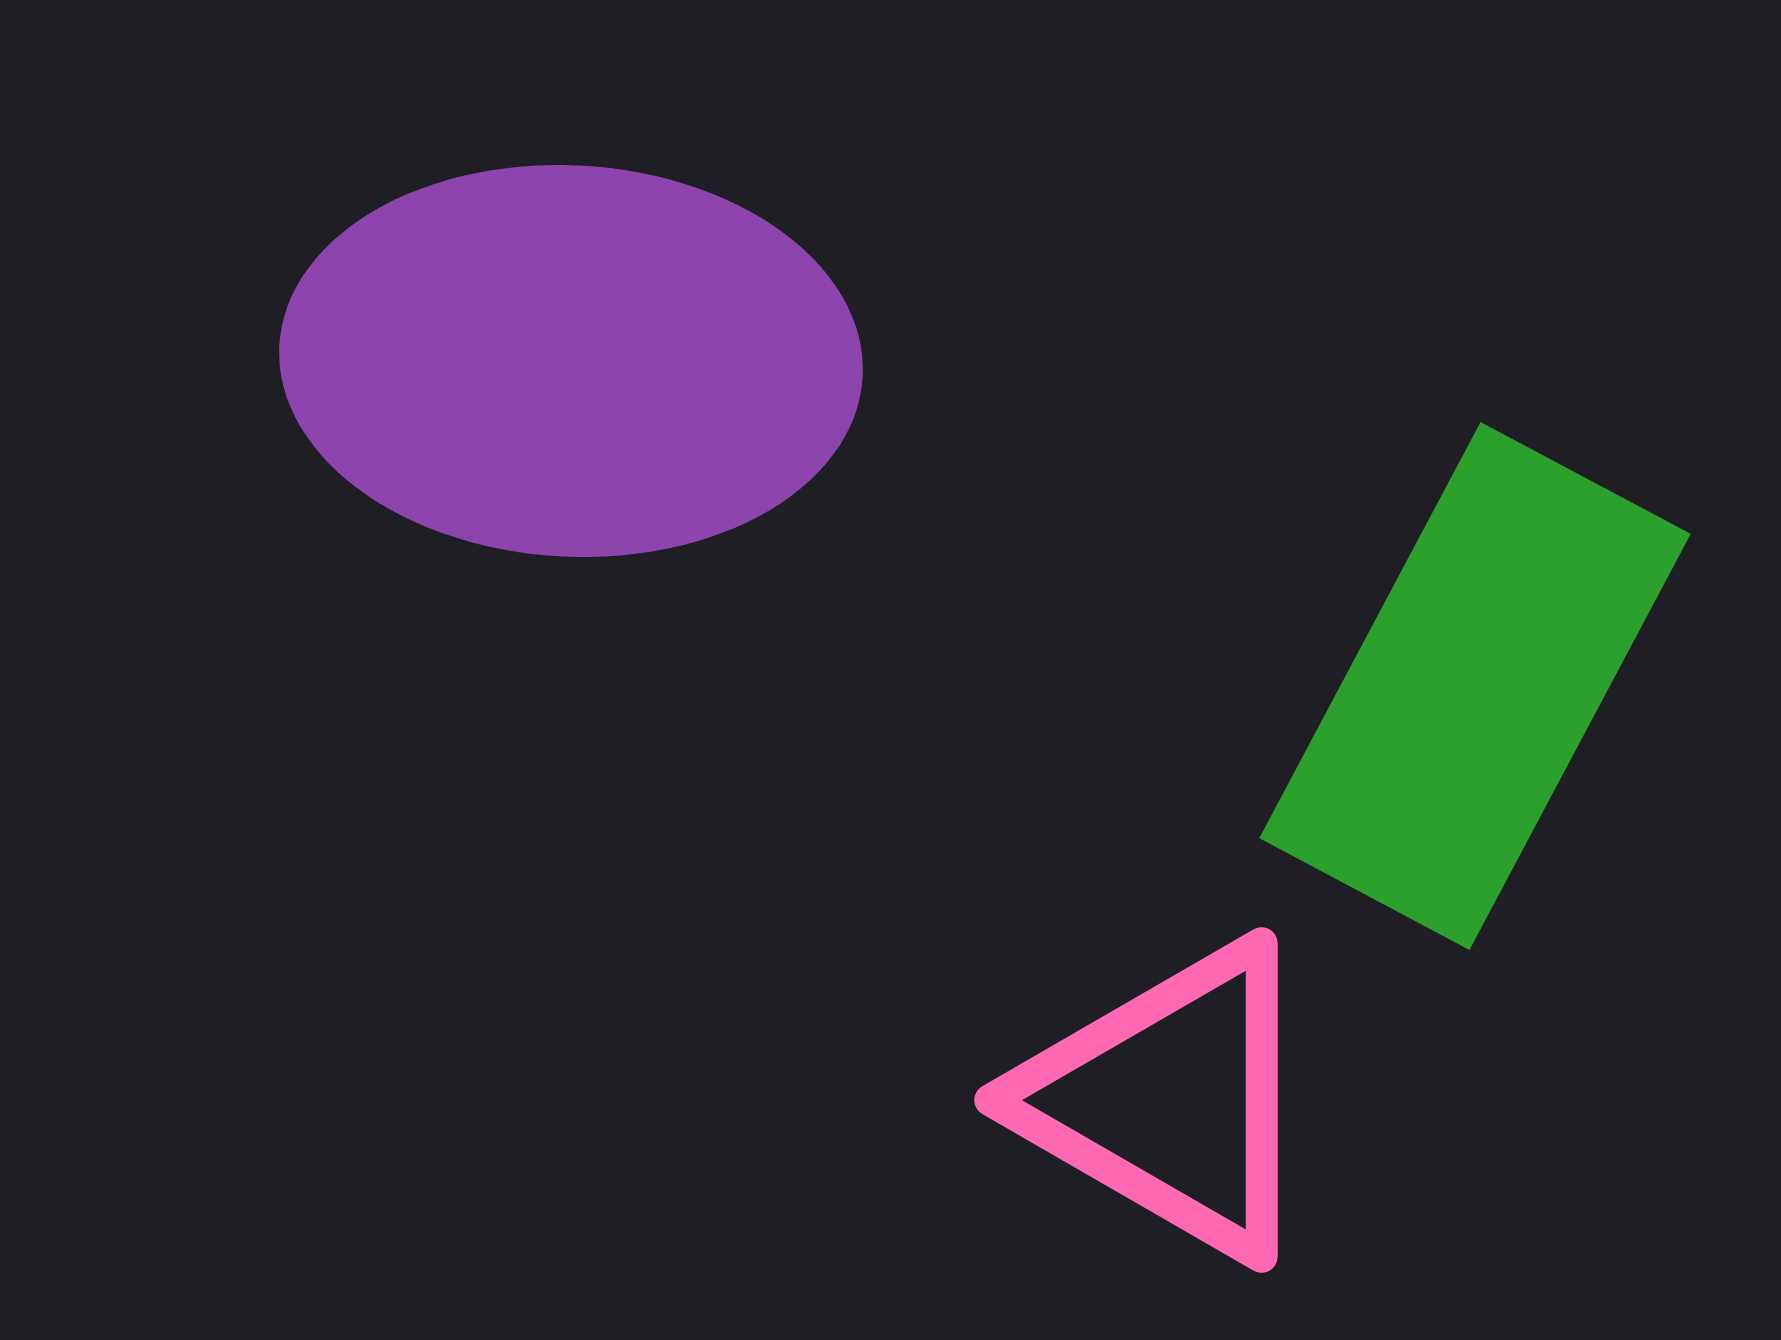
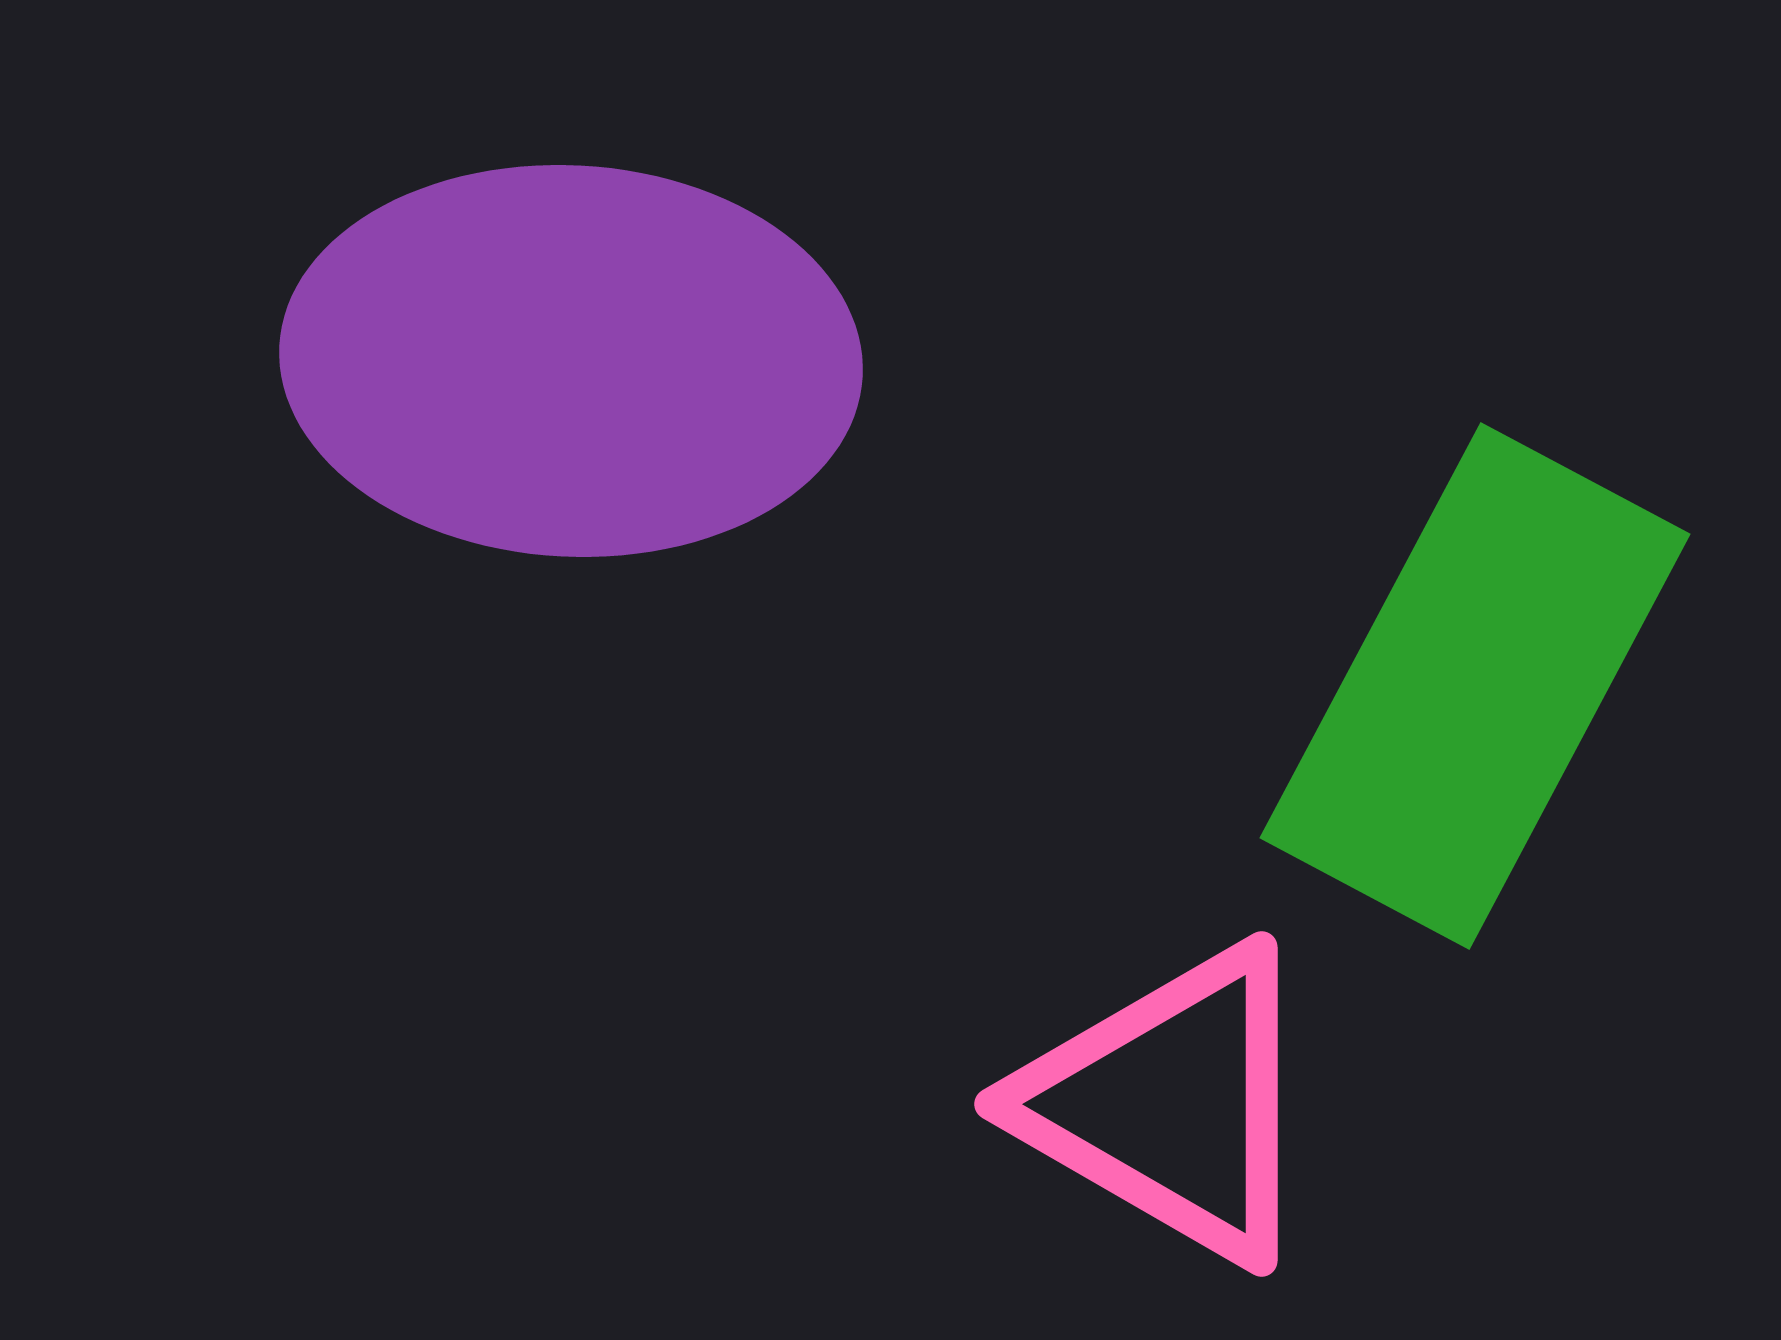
pink triangle: moved 4 px down
